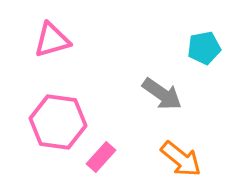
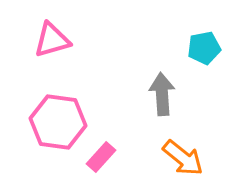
gray arrow: rotated 129 degrees counterclockwise
orange arrow: moved 2 px right, 1 px up
